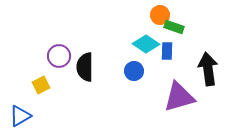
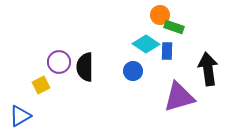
purple circle: moved 6 px down
blue circle: moved 1 px left
